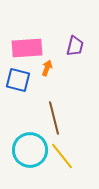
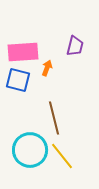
pink rectangle: moved 4 px left, 4 px down
